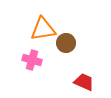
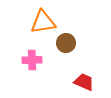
orange triangle: moved 7 px up
pink cross: rotated 18 degrees counterclockwise
